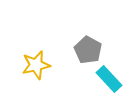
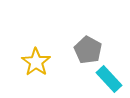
yellow star: moved 3 px up; rotated 24 degrees counterclockwise
